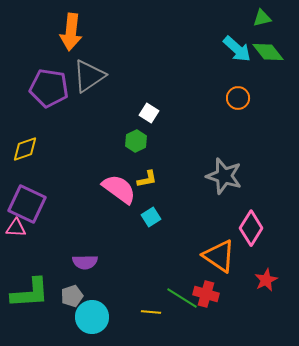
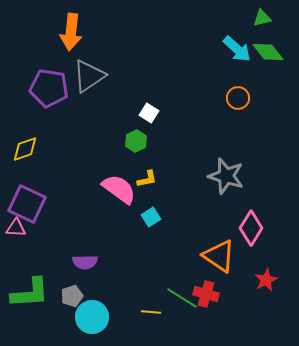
gray star: moved 2 px right
